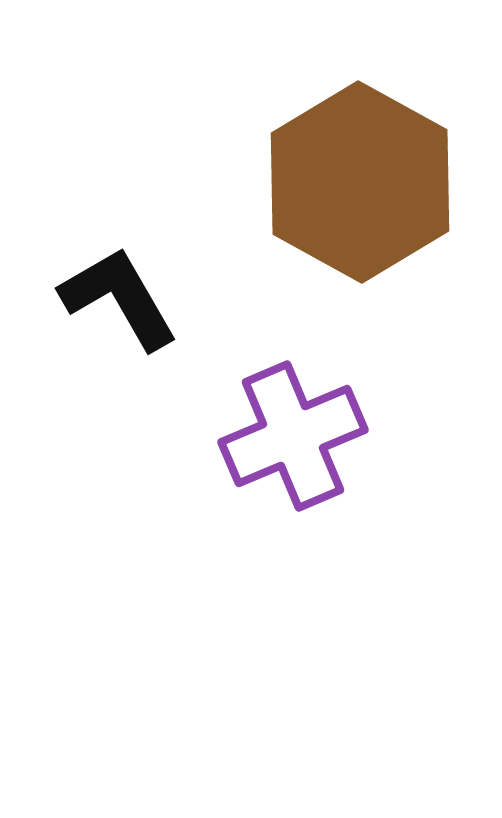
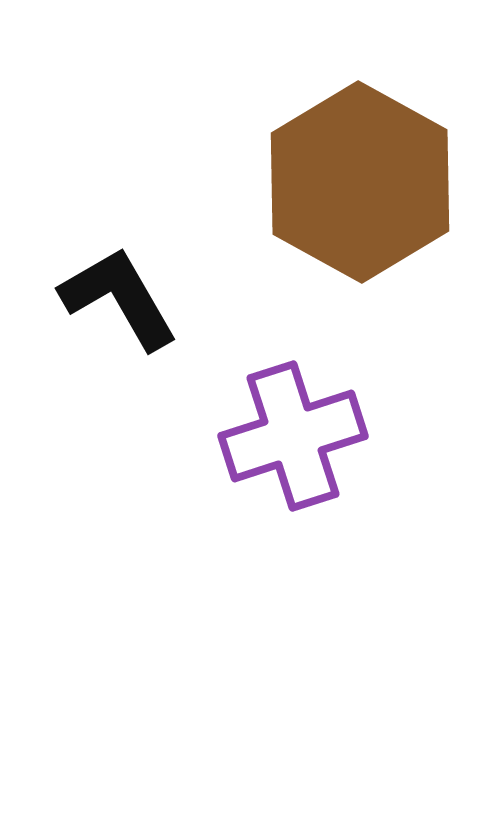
purple cross: rotated 5 degrees clockwise
